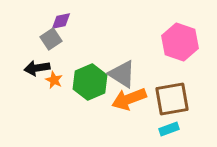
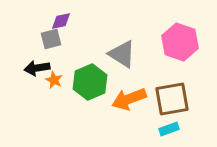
gray square: rotated 20 degrees clockwise
gray triangle: moved 20 px up
